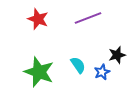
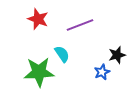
purple line: moved 8 px left, 7 px down
cyan semicircle: moved 16 px left, 11 px up
green star: rotated 24 degrees counterclockwise
